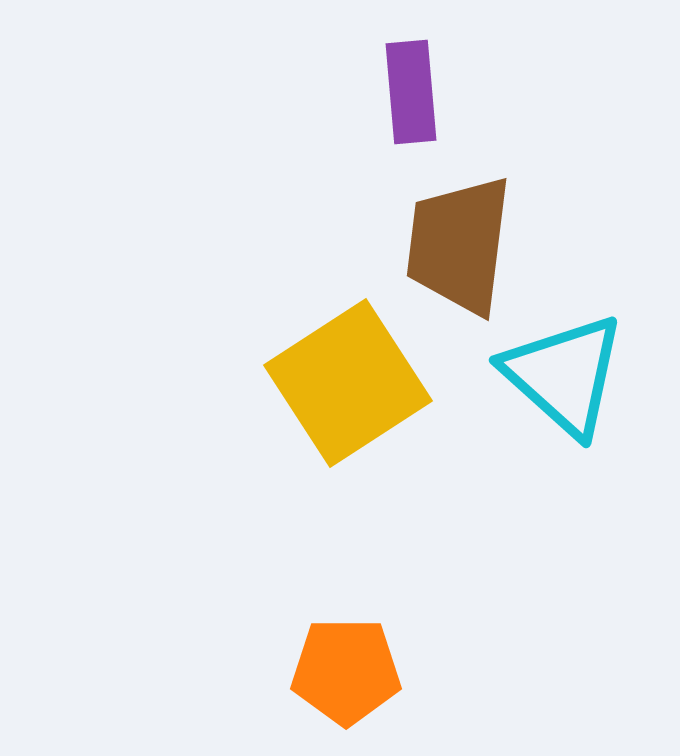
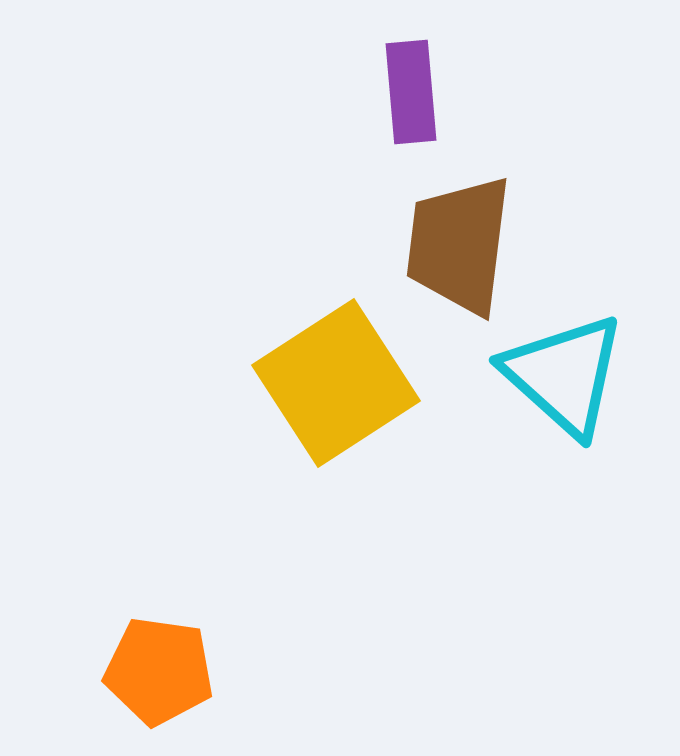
yellow square: moved 12 px left
orange pentagon: moved 187 px left; rotated 8 degrees clockwise
